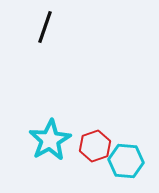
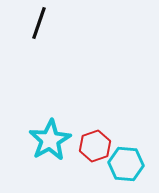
black line: moved 6 px left, 4 px up
cyan hexagon: moved 3 px down
